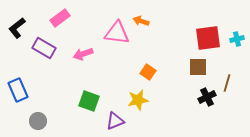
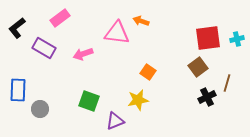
brown square: rotated 36 degrees counterclockwise
blue rectangle: rotated 25 degrees clockwise
gray circle: moved 2 px right, 12 px up
